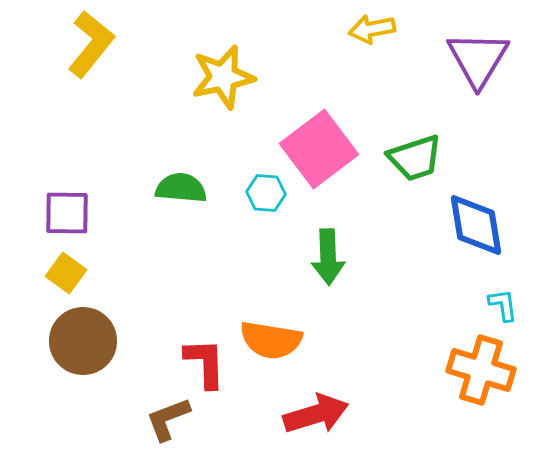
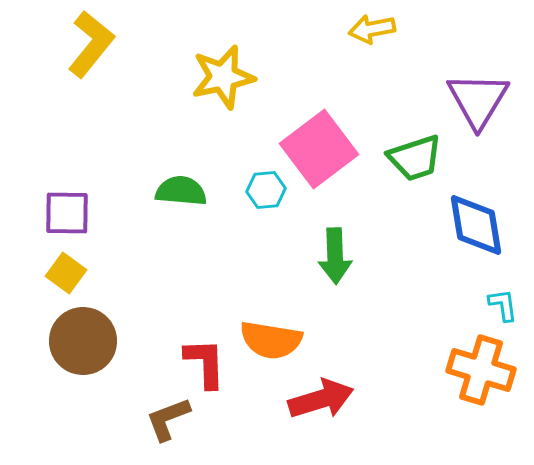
purple triangle: moved 41 px down
green semicircle: moved 3 px down
cyan hexagon: moved 3 px up; rotated 9 degrees counterclockwise
green arrow: moved 7 px right, 1 px up
red arrow: moved 5 px right, 15 px up
